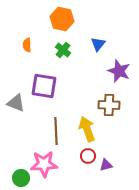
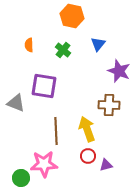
orange hexagon: moved 10 px right, 3 px up
orange semicircle: moved 2 px right
